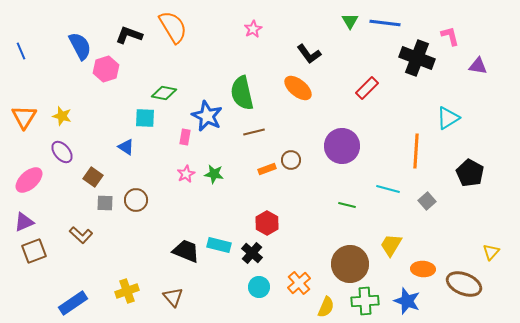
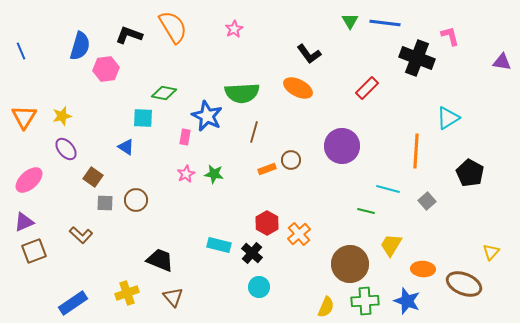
pink star at (253, 29): moved 19 px left
blue semicircle at (80, 46): rotated 44 degrees clockwise
purple triangle at (478, 66): moved 24 px right, 4 px up
pink hexagon at (106, 69): rotated 10 degrees clockwise
orange ellipse at (298, 88): rotated 12 degrees counterclockwise
green semicircle at (242, 93): rotated 80 degrees counterclockwise
yellow star at (62, 116): rotated 30 degrees counterclockwise
cyan square at (145, 118): moved 2 px left
brown line at (254, 132): rotated 60 degrees counterclockwise
purple ellipse at (62, 152): moved 4 px right, 3 px up
green line at (347, 205): moved 19 px right, 6 px down
black trapezoid at (186, 251): moved 26 px left, 9 px down
orange cross at (299, 283): moved 49 px up
yellow cross at (127, 291): moved 2 px down
